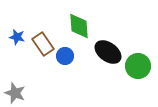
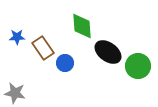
green diamond: moved 3 px right
blue star: rotated 14 degrees counterclockwise
brown rectangle: moved 4 px down
blue circle: moved 7 px down
gray star: rotated 10 degrees counterclockwise
